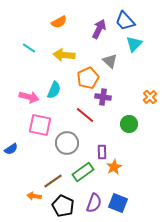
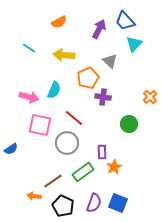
red line: moved 11 px left, 3 px down
